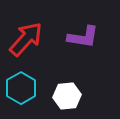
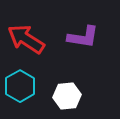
red arrow: rotated 99 degrees counterclockwise
cyan hexagon: moved 1 px left, 2 px up
